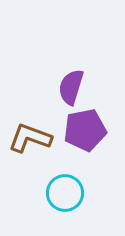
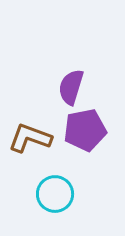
cyan circle: moved 10 px left, 1 px down
